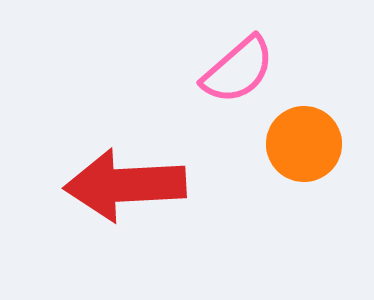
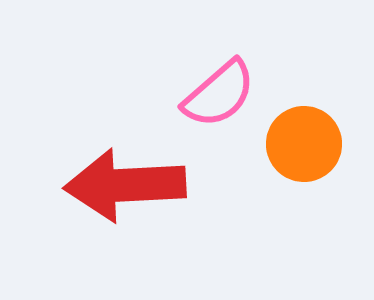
pink semicircle: moved 19 px left, 24 px down
